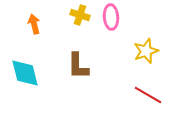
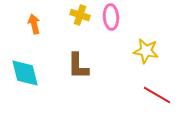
yellow star: rotated 30 degrees clockwise
red line: moved 9 px right
